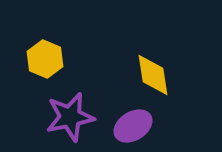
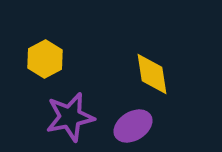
yellow hexagon: rotated 9 degrees clockwise
yellow diamond: moved 1 px left, 1 px up
